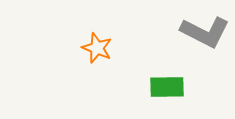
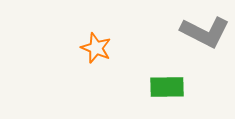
orange star: moved 1 px left
